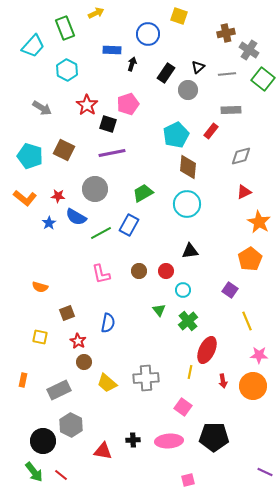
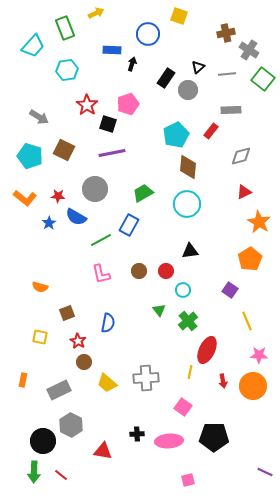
cyan hexagon at (67, 70): rotated 25 degrees clockwise
black rectangle at (166, 73): moved 5 px down
gray arrow at (42, 108): moved 3 px left, 9 px down
green line at (101, 233): moved 7 px down
black cross at (133, 440): moved 4 px right, 6 px up
green arrow at (34, 472): rotated 40 degrees clockwise
